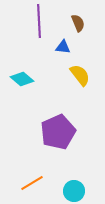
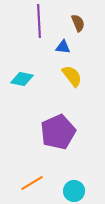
yellow semicircle: moved 8 px left, 1 px down
cyan diamond: rotated 30 degrees counterclockwise
